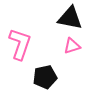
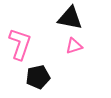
pink triangle: moved 2 px right
black pentagon: moved 7 px left
